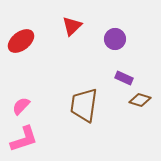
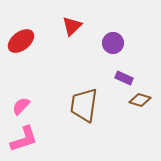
purple circle: moved 2 px left, 4 px down
